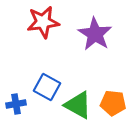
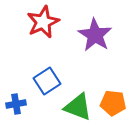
red star: rotated 16 degrees counterclockwise
purple star: moved 1 px down
blue square: moved 6 px up; rotated 28 degrees clockwise
green triangle: moved 2 px down; rotated 8 degrees counterclockwise
